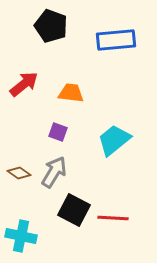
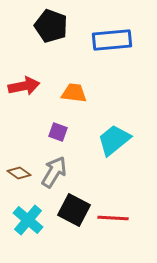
blue rectangle: moved 4 px left
red arrow: moved 2 px down; rotated 28 degrees clockwise
orange trapezoid: moved 3 px right
cyan cross: moved 7 px right, 16 px up; rotated 28 degrees clockwise
